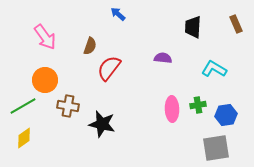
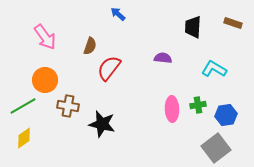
brown rectangle: moved 3 px left, 1 px up; rotated 48 degrees counterclockwise
gray square: rotated 28 degrees counterclockwise
